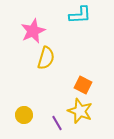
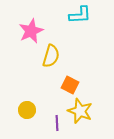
pink star: moved 2 px left
yellow semicircle: moved 5 px right, 2 px up
orange square: moved 13 px left
yellow circle: moved 3 px right, 5 px up
purple line: rotated 28 degrees clockwise
